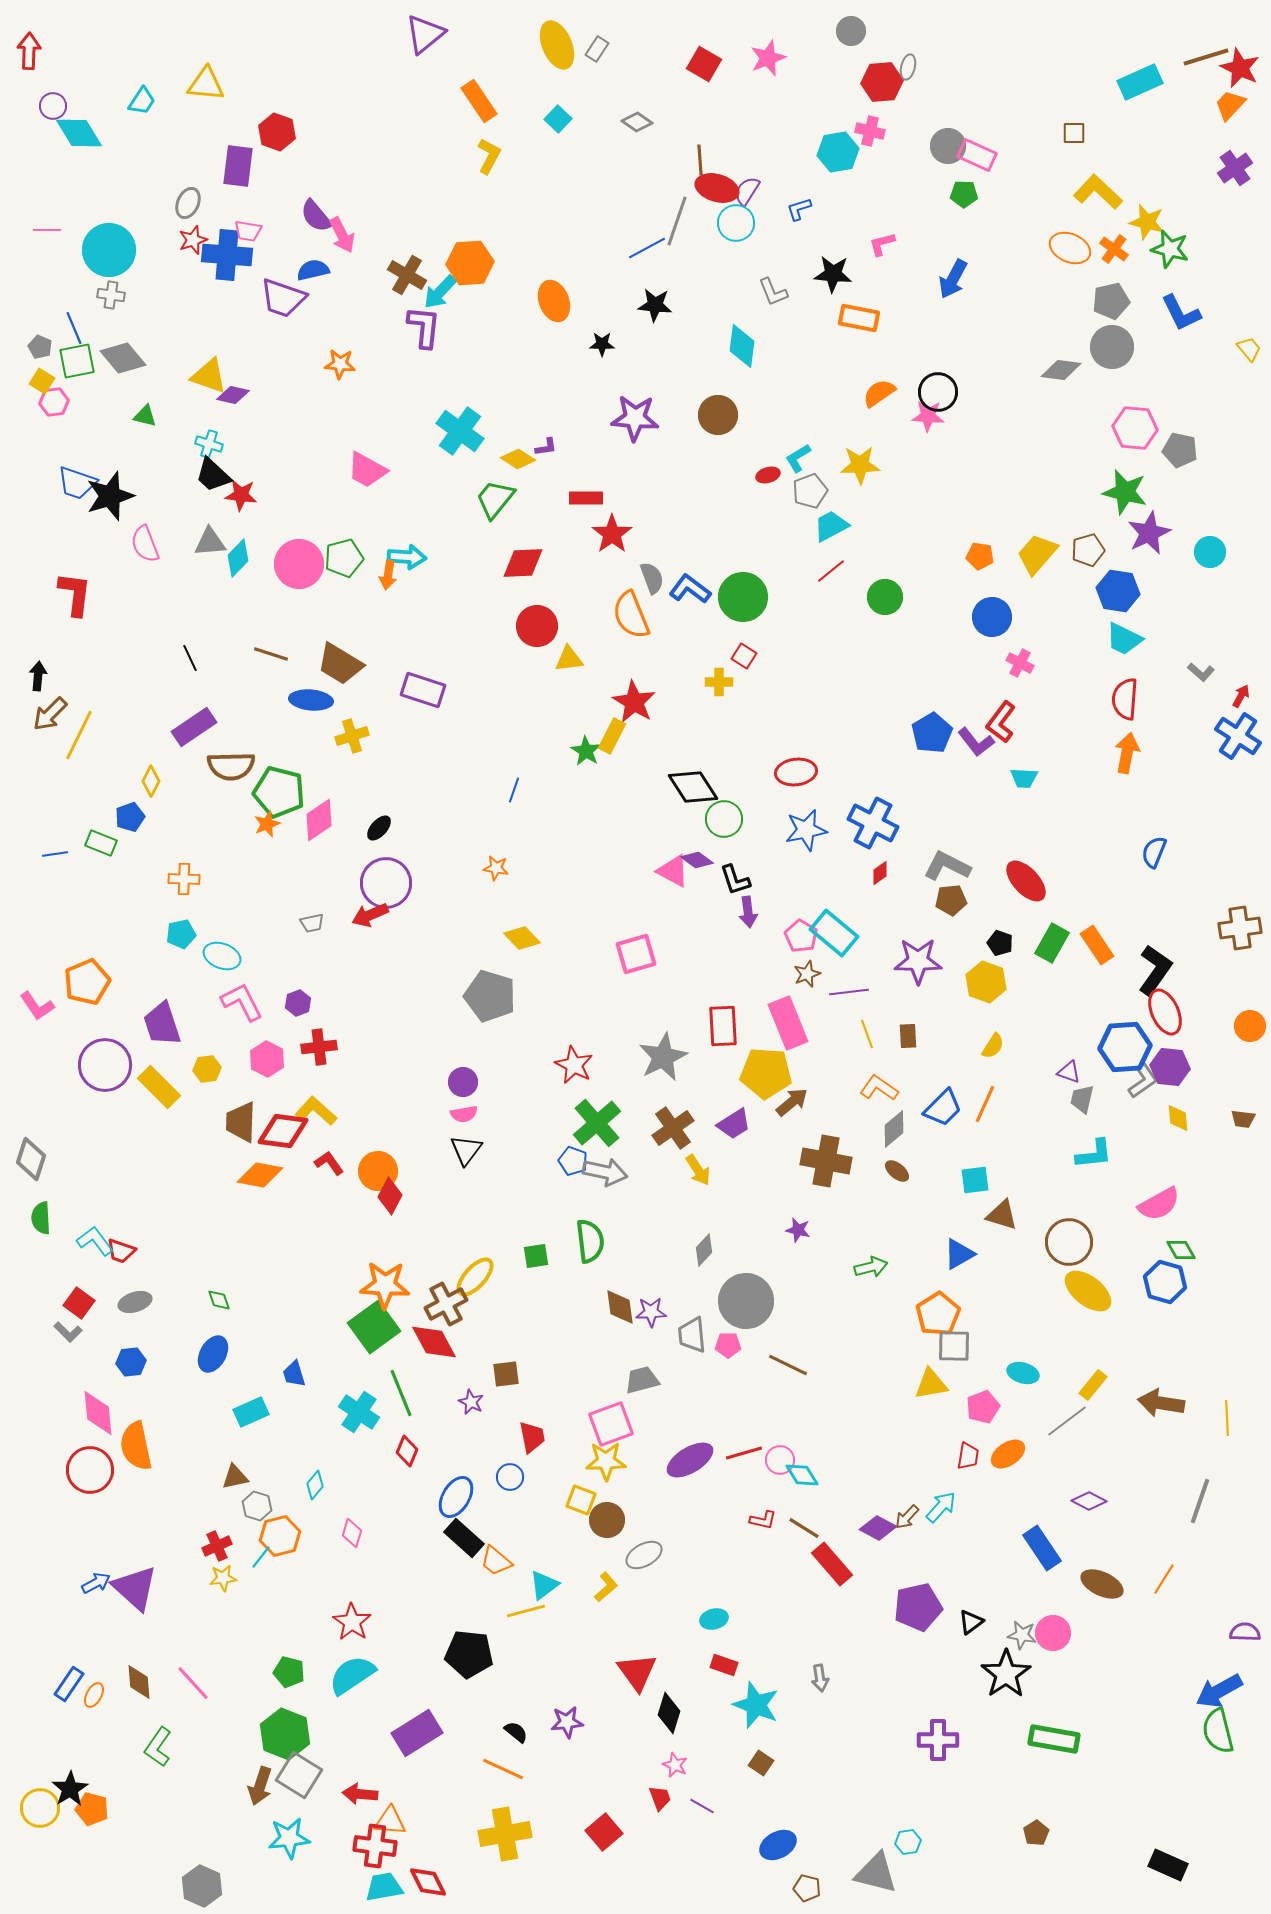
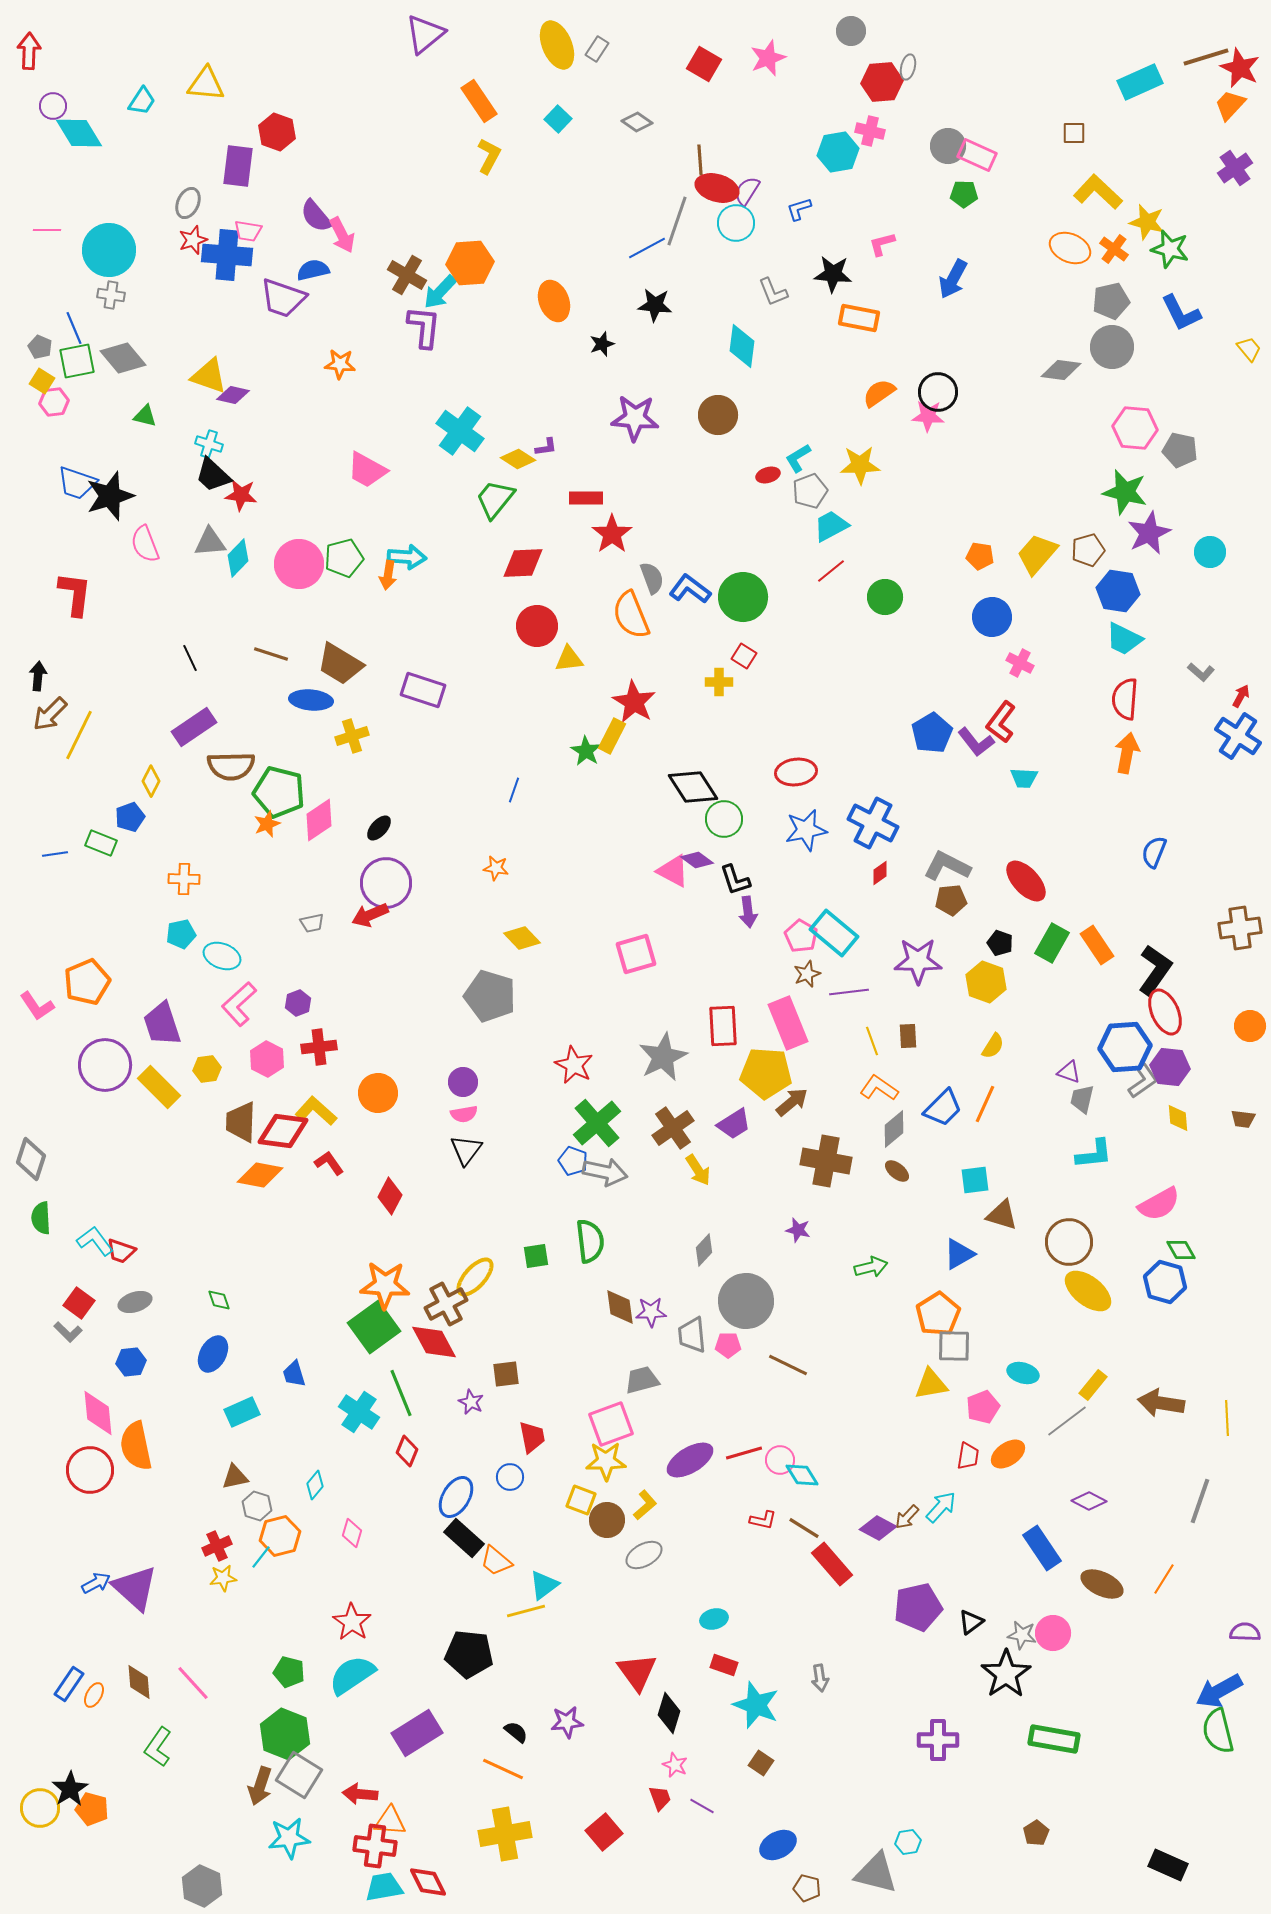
black star at (602, 344): rotated 20 degrees counterclockwise
pink L-shape at (242, 1002): moved 3 px left, 2 px down; rotated 105 degrees counterclockwise
yellow line at (867, 1034): moved 5 px right, 7 px down
orange circle at (378, 1171): moved 78 px up
cyan rectangle at (251, 1412): moved 9 px left
yellow L-shape at (606, 1587): moved 39 px right, 82 px up
